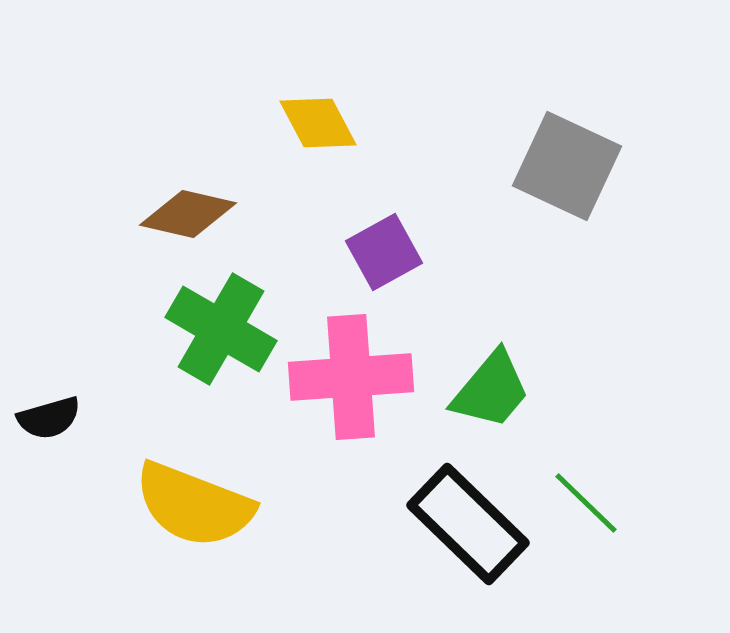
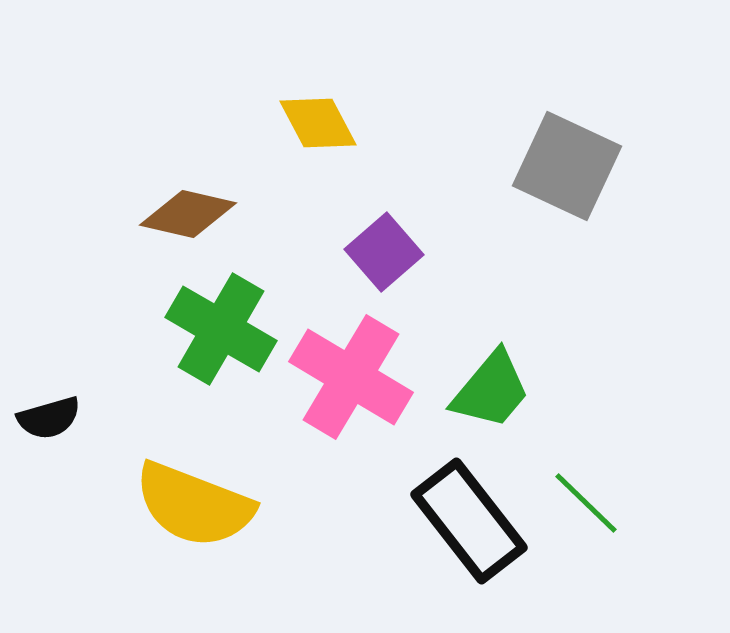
purple square: rotated 12 degrees counterclockwise
pink cross: rotated 35 degrees clockwise
black rectangle: moved 1 px right, 3 px up; rotated 8 degrees clockwise
